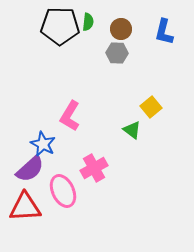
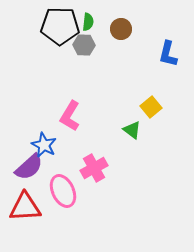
blue L-shape: moved 4 px right, 22 px down
gray hexagon: moved 33 px left, 8 px up
blue star: moved 1 px right, 1 px down
purple semicircle: moved 1 px left, 2 px up
